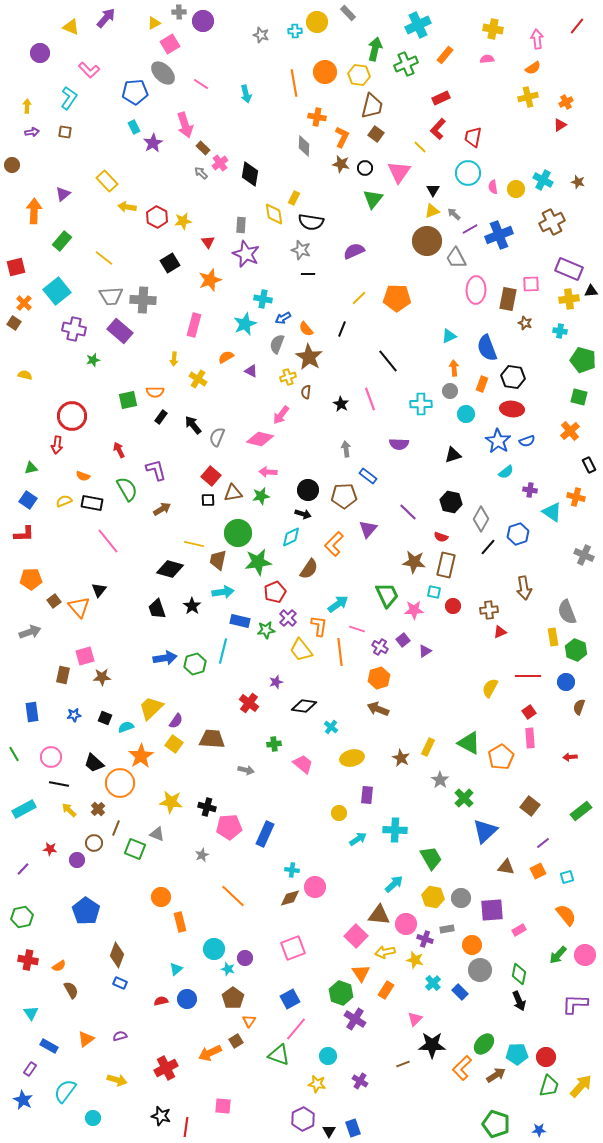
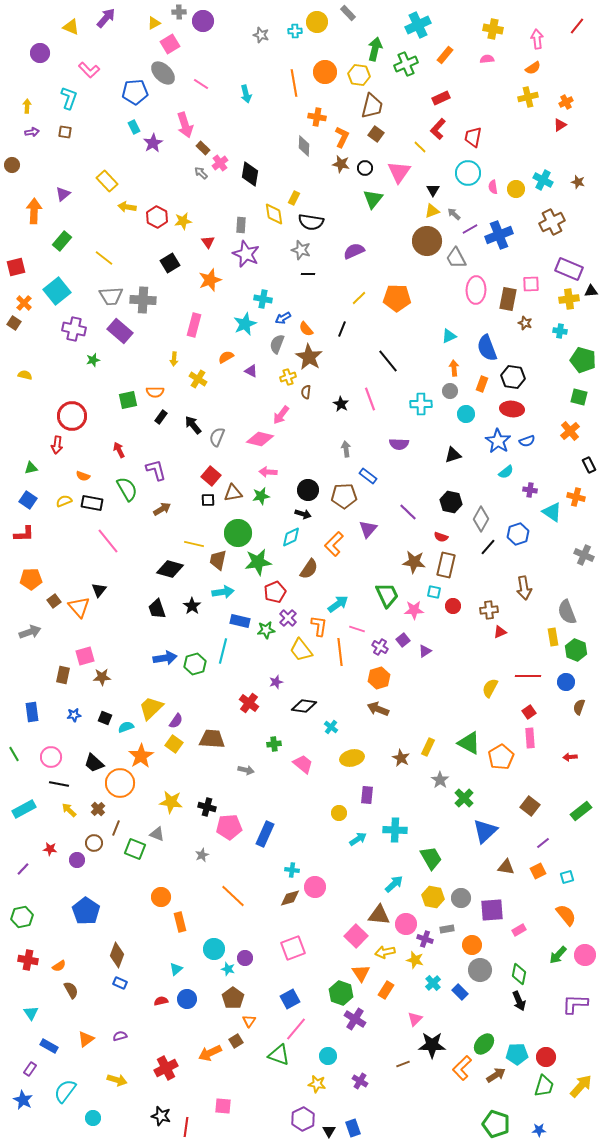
cyan L-shape at (69, 98): rotated 15 degrees counterclockwise
green trapezoid at (549, 1086): moved 5 px left
